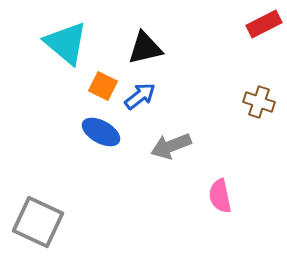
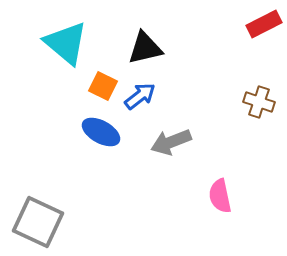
gray arrow: moved 4 px up
